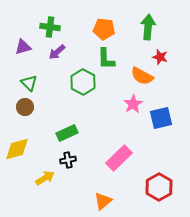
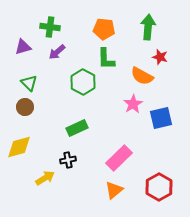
green rectangle: moved 10 px right, 5 px up
yellow diamond: moved 2 px right, 2 px up
orange triangle: moved 11 px right, 11 px up
